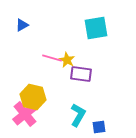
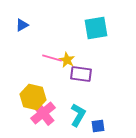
pink cross: moved 18 px right, 1 px up
blue square: moved 1 px left, 1 px up
